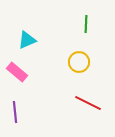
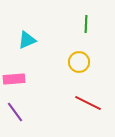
pink rectangle: moved 3 px left, 7 px down; rotated 45 degrees counterclockwise
purple line: rotated 30 degrees counterclockwise
